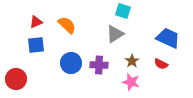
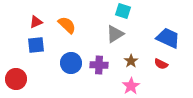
brown star: moved 1 px left
pink star: moved 4 px down; rotated 24 degrees clockwise
